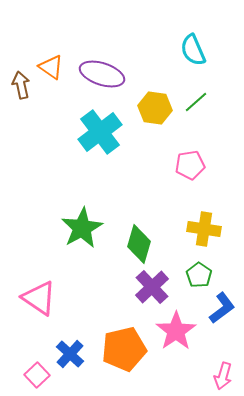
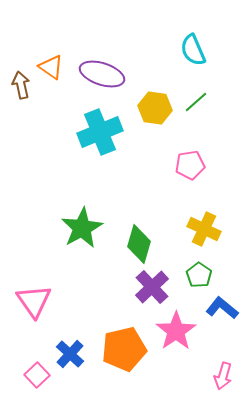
cyan cross: rotated 15 degrees clockwise
yellow cross: rotated 16 degrees clockwise
pink triangle: moved 5 px left, 3 px down; rotated 21 degrees clockwise
blue L-shape: rotated 104 degrees counterclockwise
